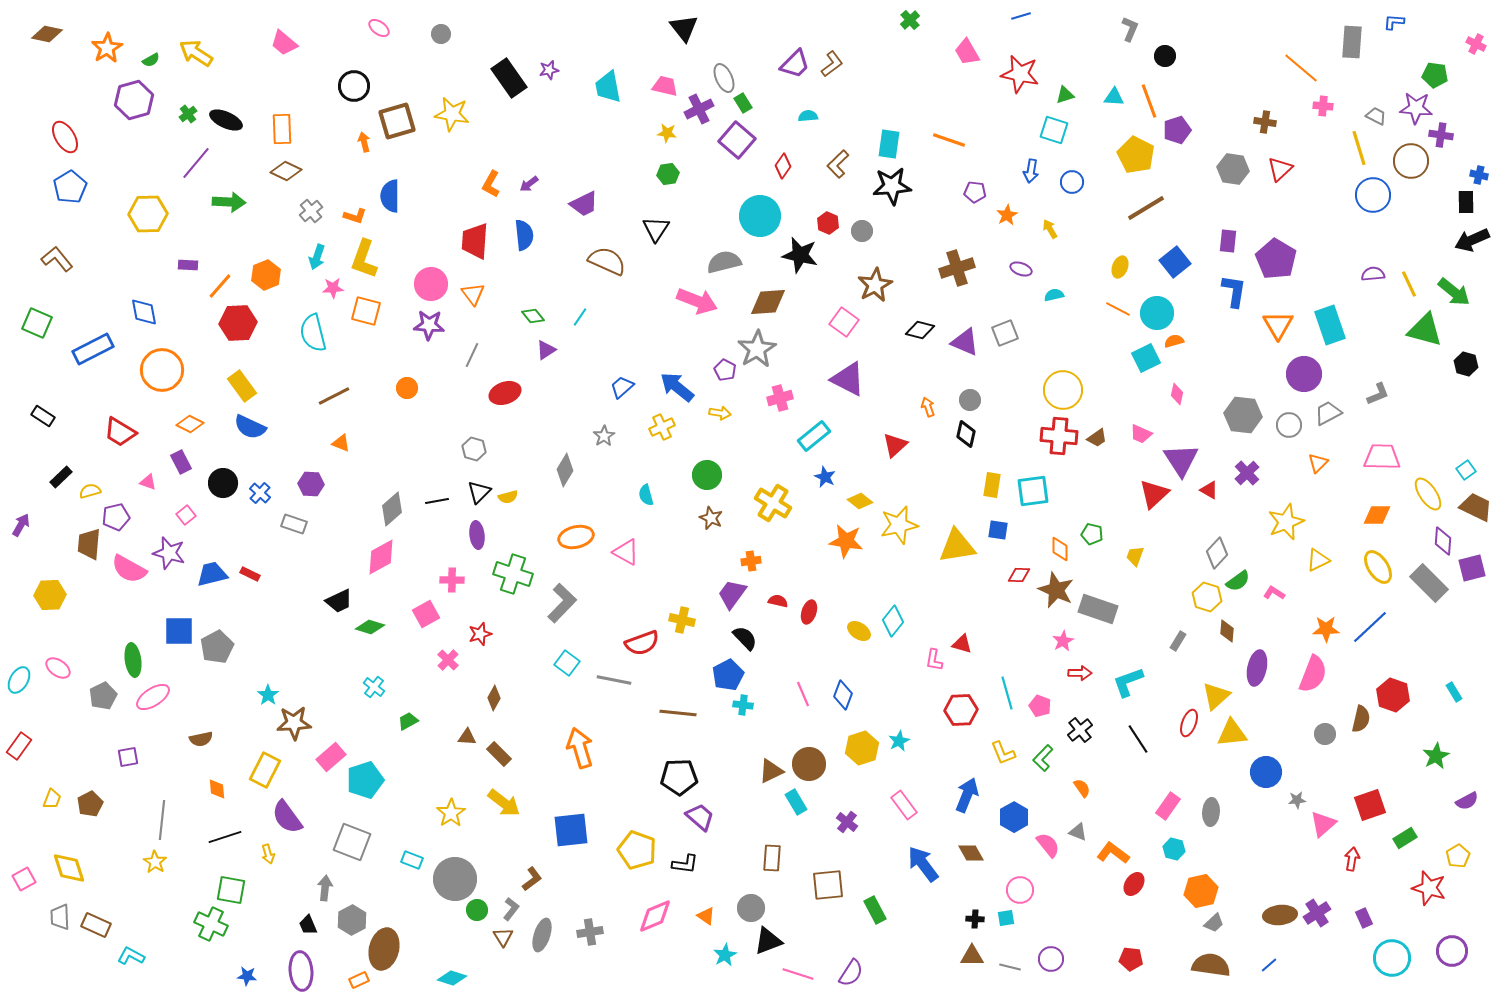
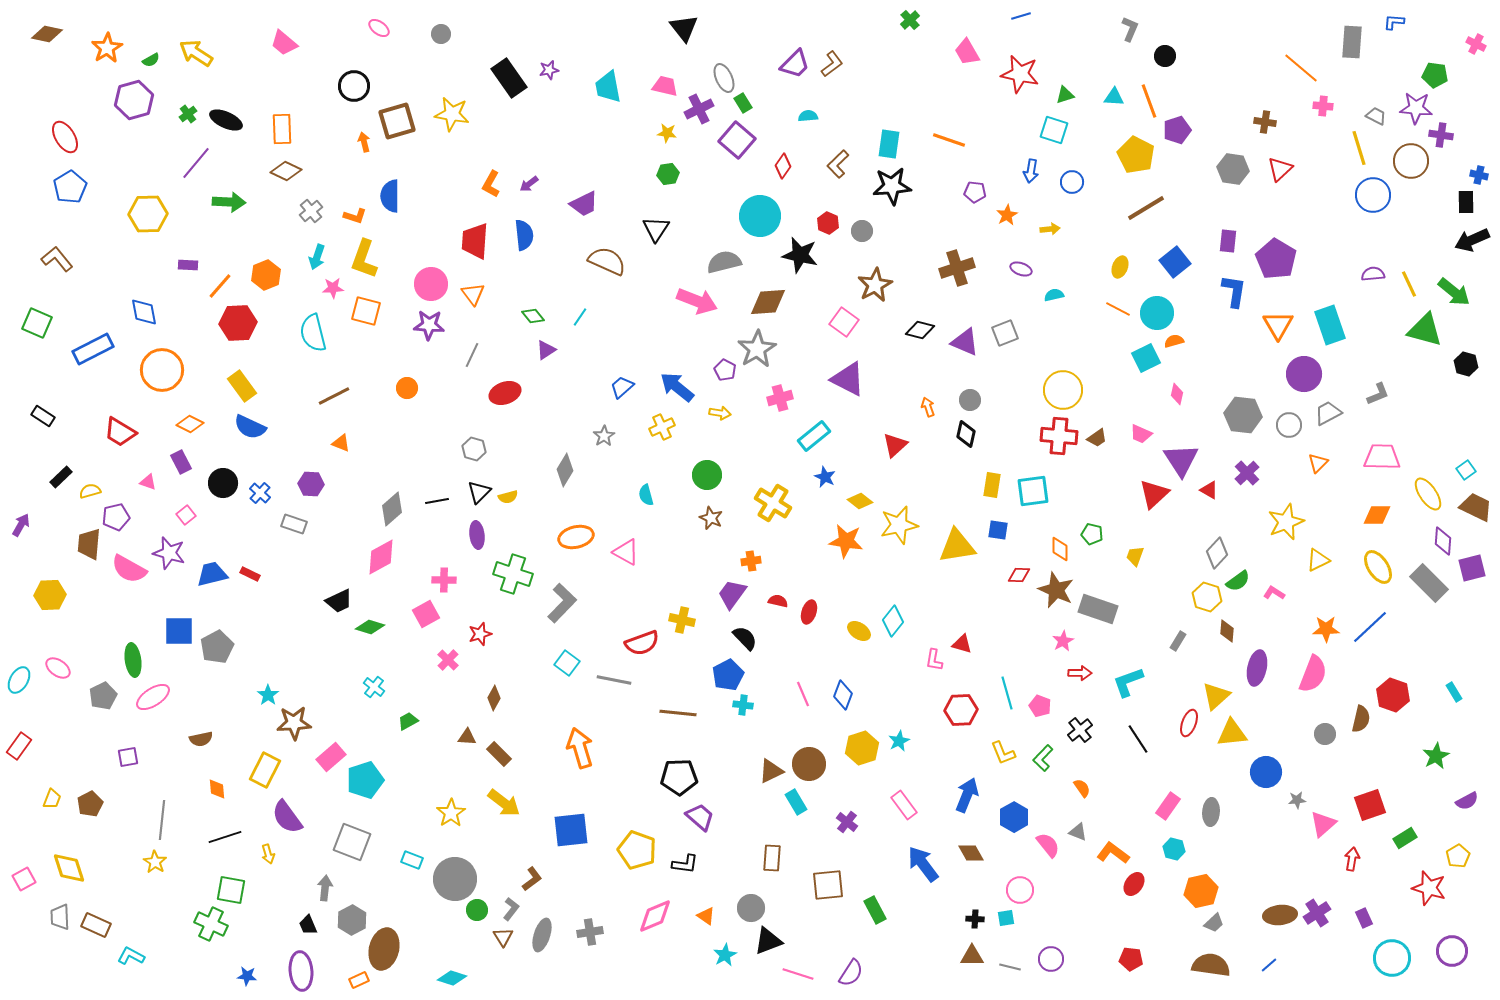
yellow arrow at (1050, 229): rotated 114 degrees clockwise
pink cross at (452, 580): moved 8 px left
